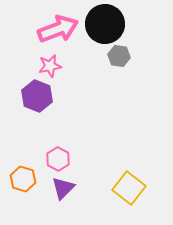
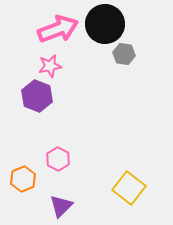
gray hexagon: moved 5 px right, 2 px up
orange hexagon: rotated 20 degrees clockwise
purple triangle: moved 2 px left, 18 px down
